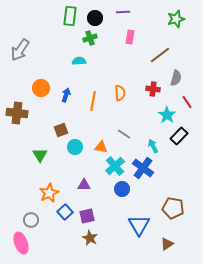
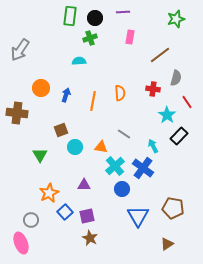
blue triangle: moved 1 px left, 9 px up
